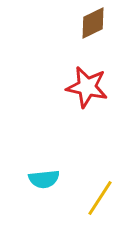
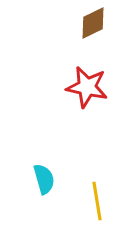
cyan semicircle: rotated 100 degrees counterclockwise
yellow line: moved 3 px left, 3 px down; rotated 42 degrees counterclockwise
